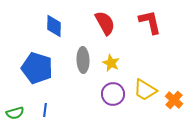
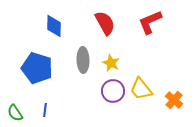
red L-shape: rotated 100 degrees counterclockwise
yellow trapezoid: moved 4 px left, 1 px up; rotated 20 degrees clockwise
purple circle: moved 3 px up
green semicircle: rotated 72 degrees clockwise
